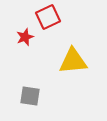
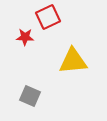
red star: rotated 24 degrees clockwise
gray square: rotated 15 degrees clockwise
